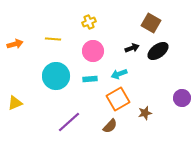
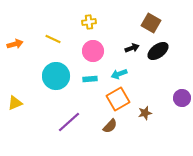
yellow cross: rotated 16 degrees clockwise
yellow line: rotated 21 degrees clockwise
